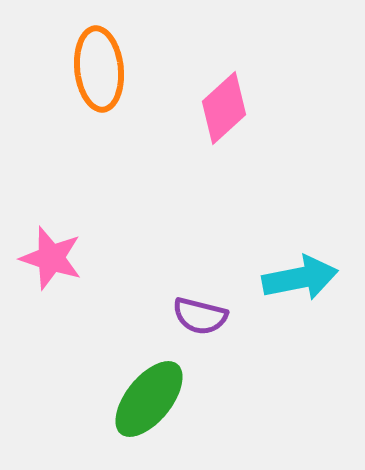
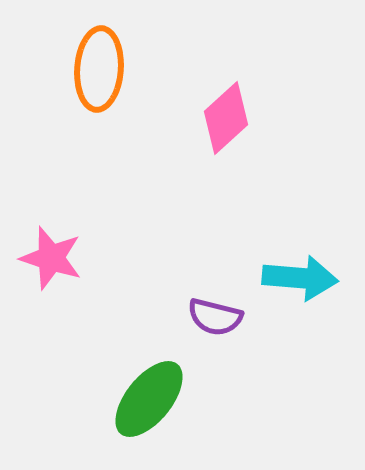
orange ellipse: rotated 10 degrees clockwise
pink diamond: moved 2 px right, 10 px down
cyan arrow: rotated 16 degrees clockwise
purple semicircle: moved 15 px right, 1 px down
